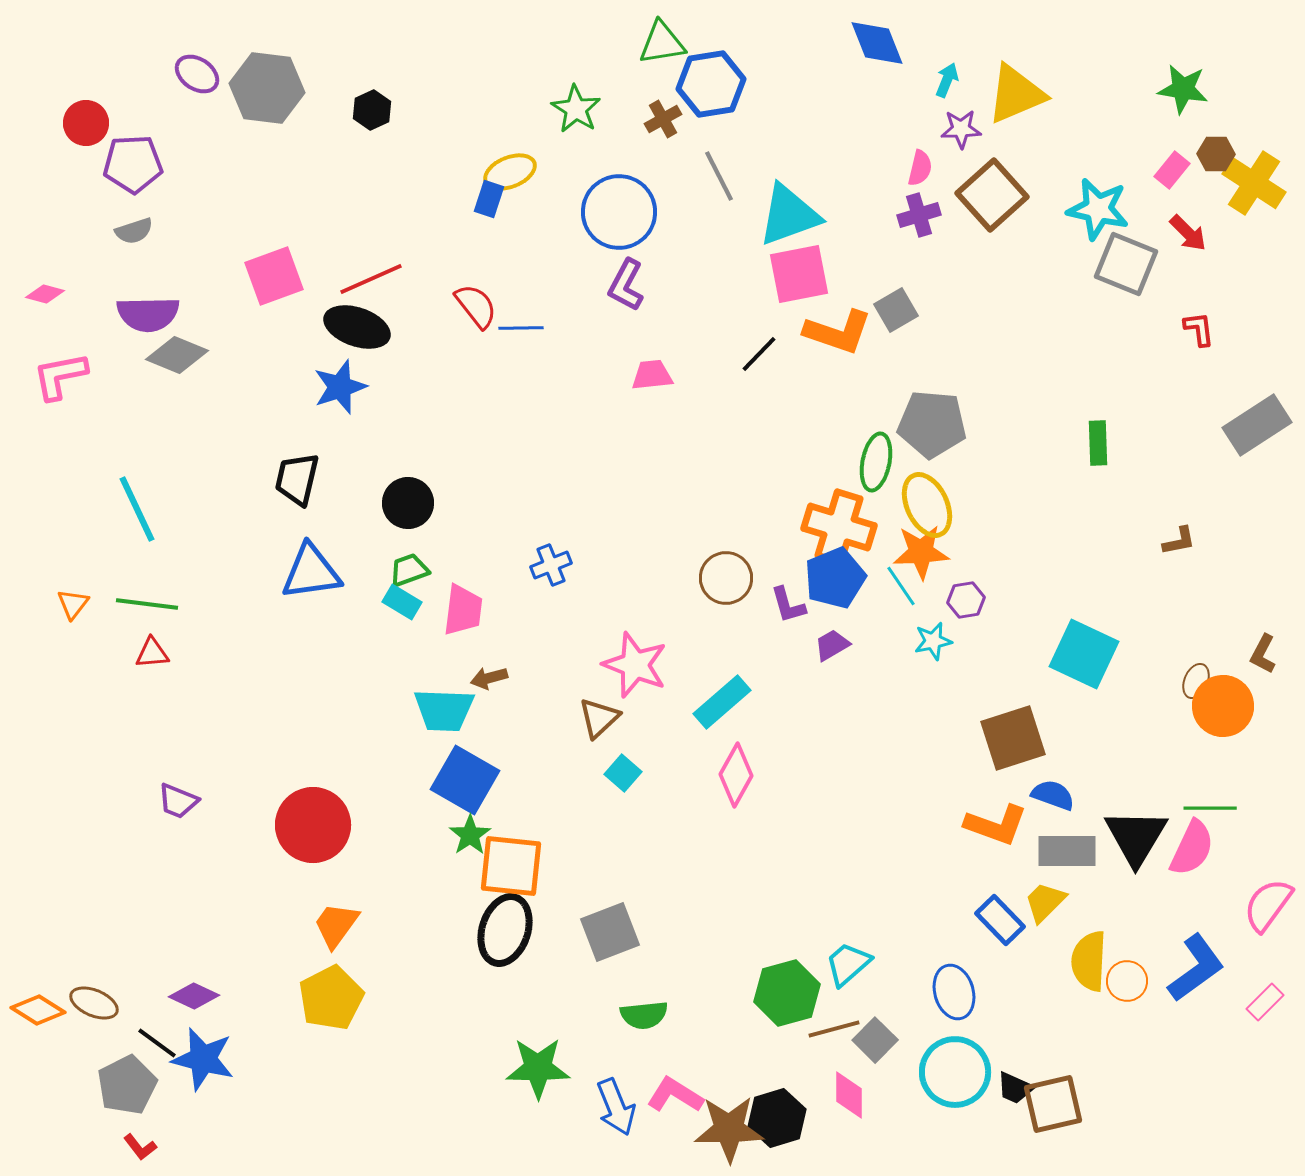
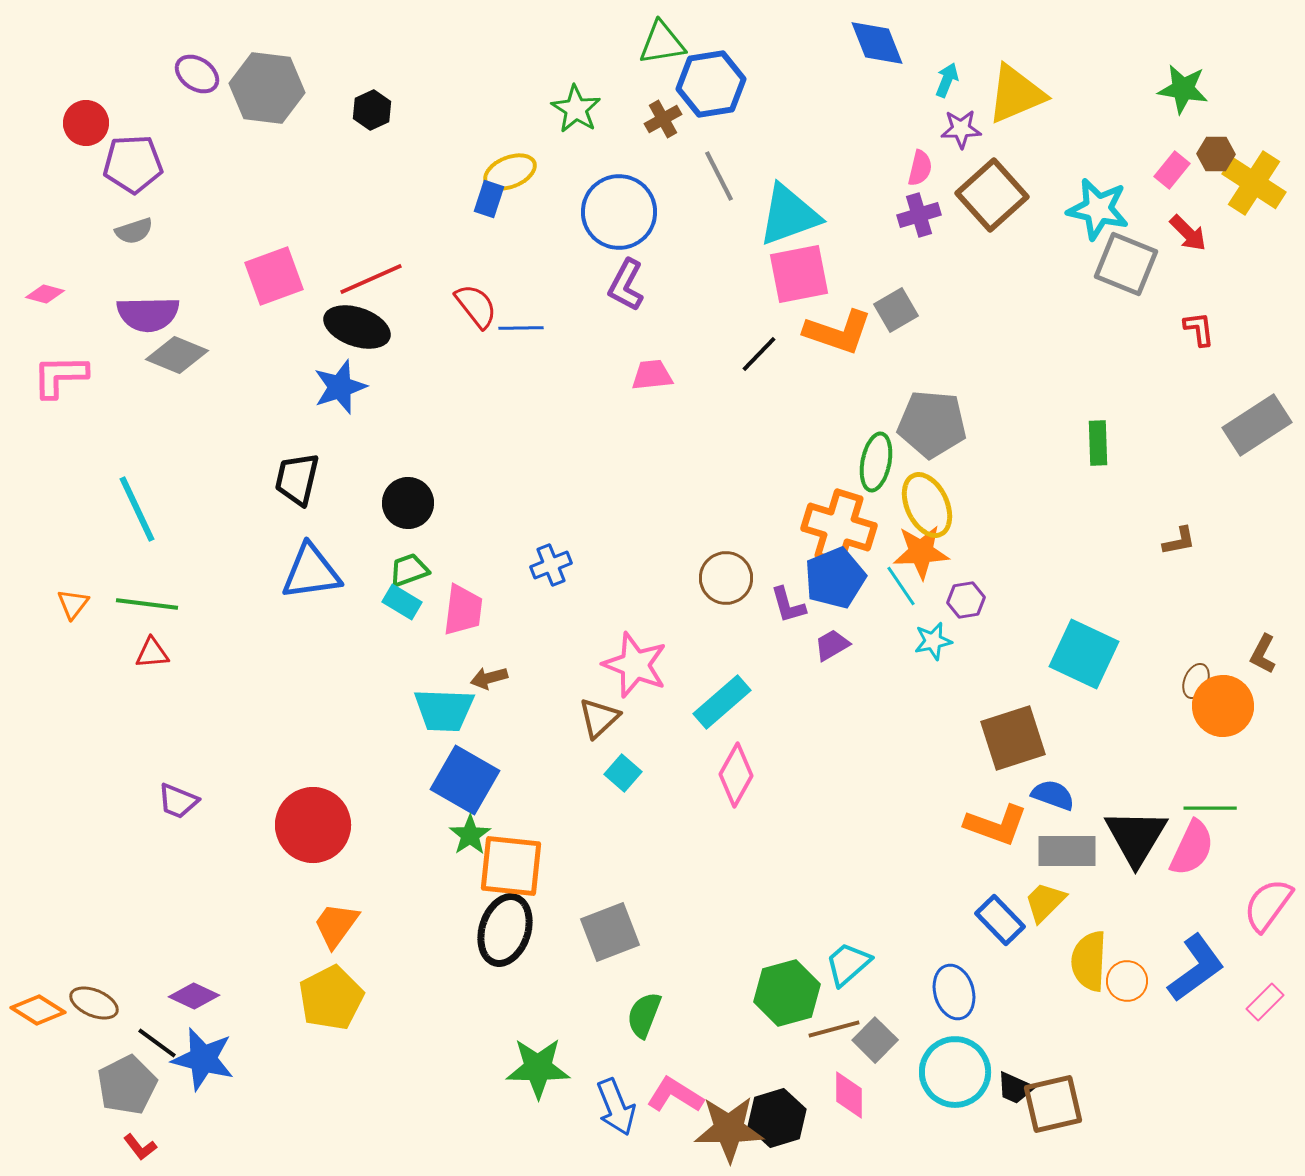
pink L-shape at (60, 376): rotated 10 degrees clockwise
green semicircle at (644, 1015): rotated 117 degrees clockwise
